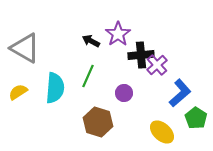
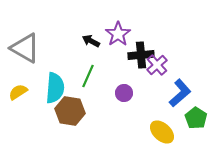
brown hexagon: moved 28 px left, 11 px up; rotated 8 degrees counterclockwise
